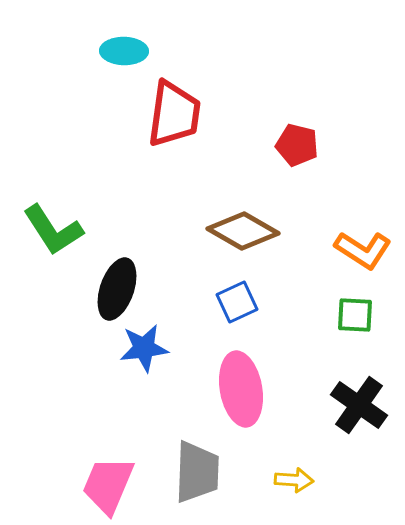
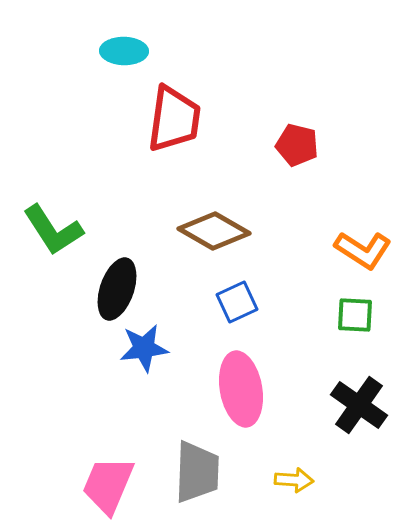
red trapezoid: moved 5 px down
brown diamond: moved 29 px left
